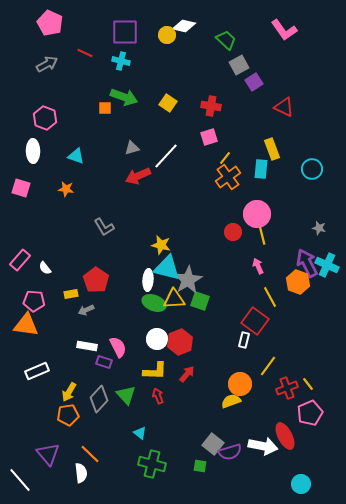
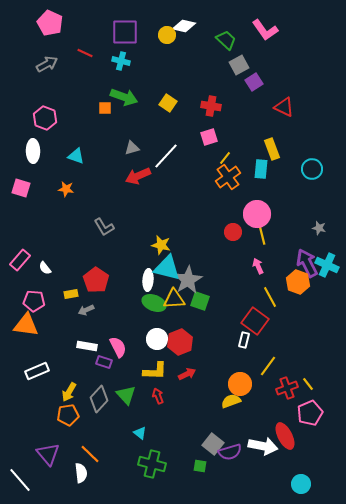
pink L-shape at (284, 30): moved 19 px left
red arrow at (187, 374): rotated 24 degrees clockwise
